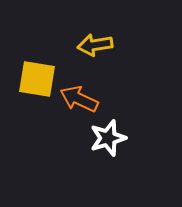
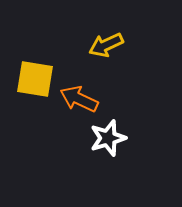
yellow arrow: moved 11 px right; rotated 16 degrees counterclockwise
yellow square: moved 2 px left
